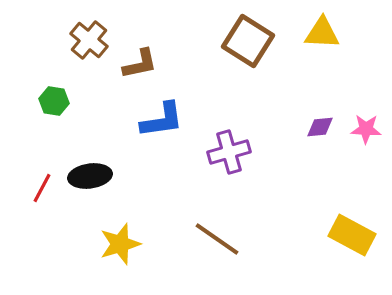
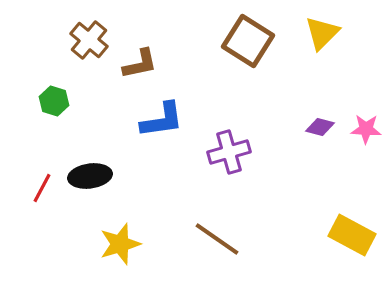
yellow triangle: rotated 48 degrees counterclockwise
green hexagon: rotated 8 degrees clockwise
purple diamond: rotated 20 degrees clockwise
